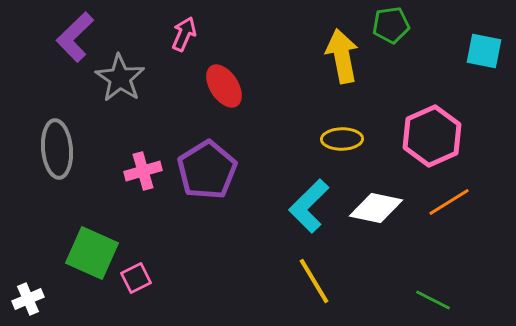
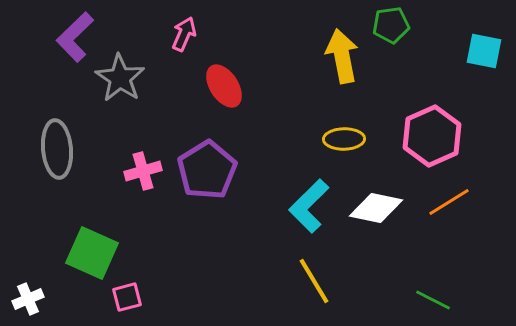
yellow ellipse: moved 2 px right
pink square: moved 9 px left, 19 px down; rotated 12 degrees clockwise
